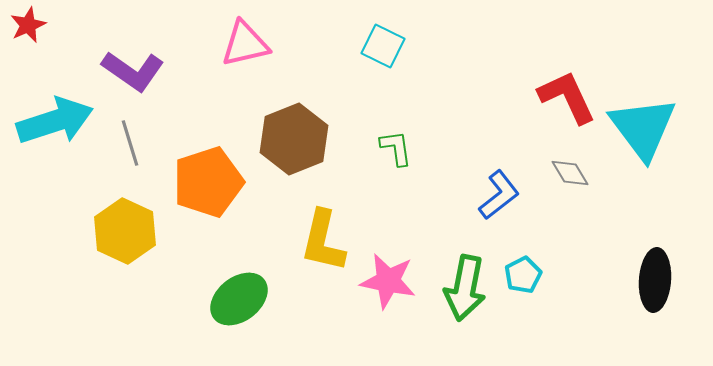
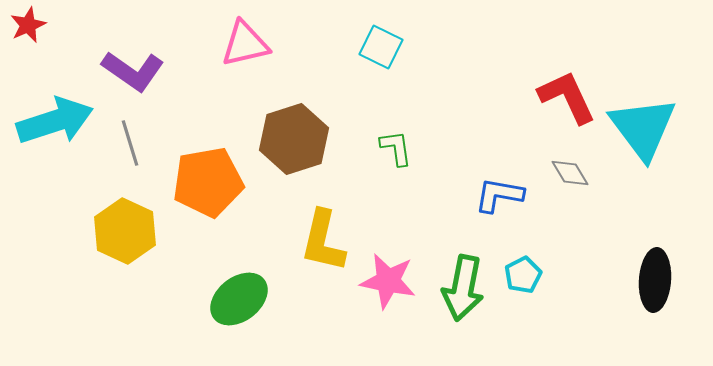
cyan square: moved 2 px left, 1 px down
brown hexagon: rotated 4 degrees clockwise
orange pentagon: rotated 8 degrees clockwise
blue L-shape: rotated 132 degrees counterclockwise
green arrow: moved 2 px left
